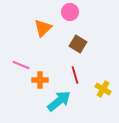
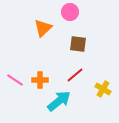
brown square: rotated 24 degrees counterclockwise
pink line: moved 6 px left, 15 px down; rotated 12 degrees clockwise
red line: rotated 66 degrees clockwise
